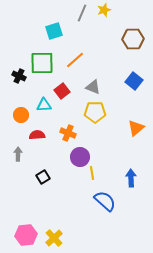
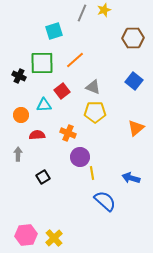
brown hexagon: moved 1 px up
blue arrow: rotated 72 degrees counterclockwise
